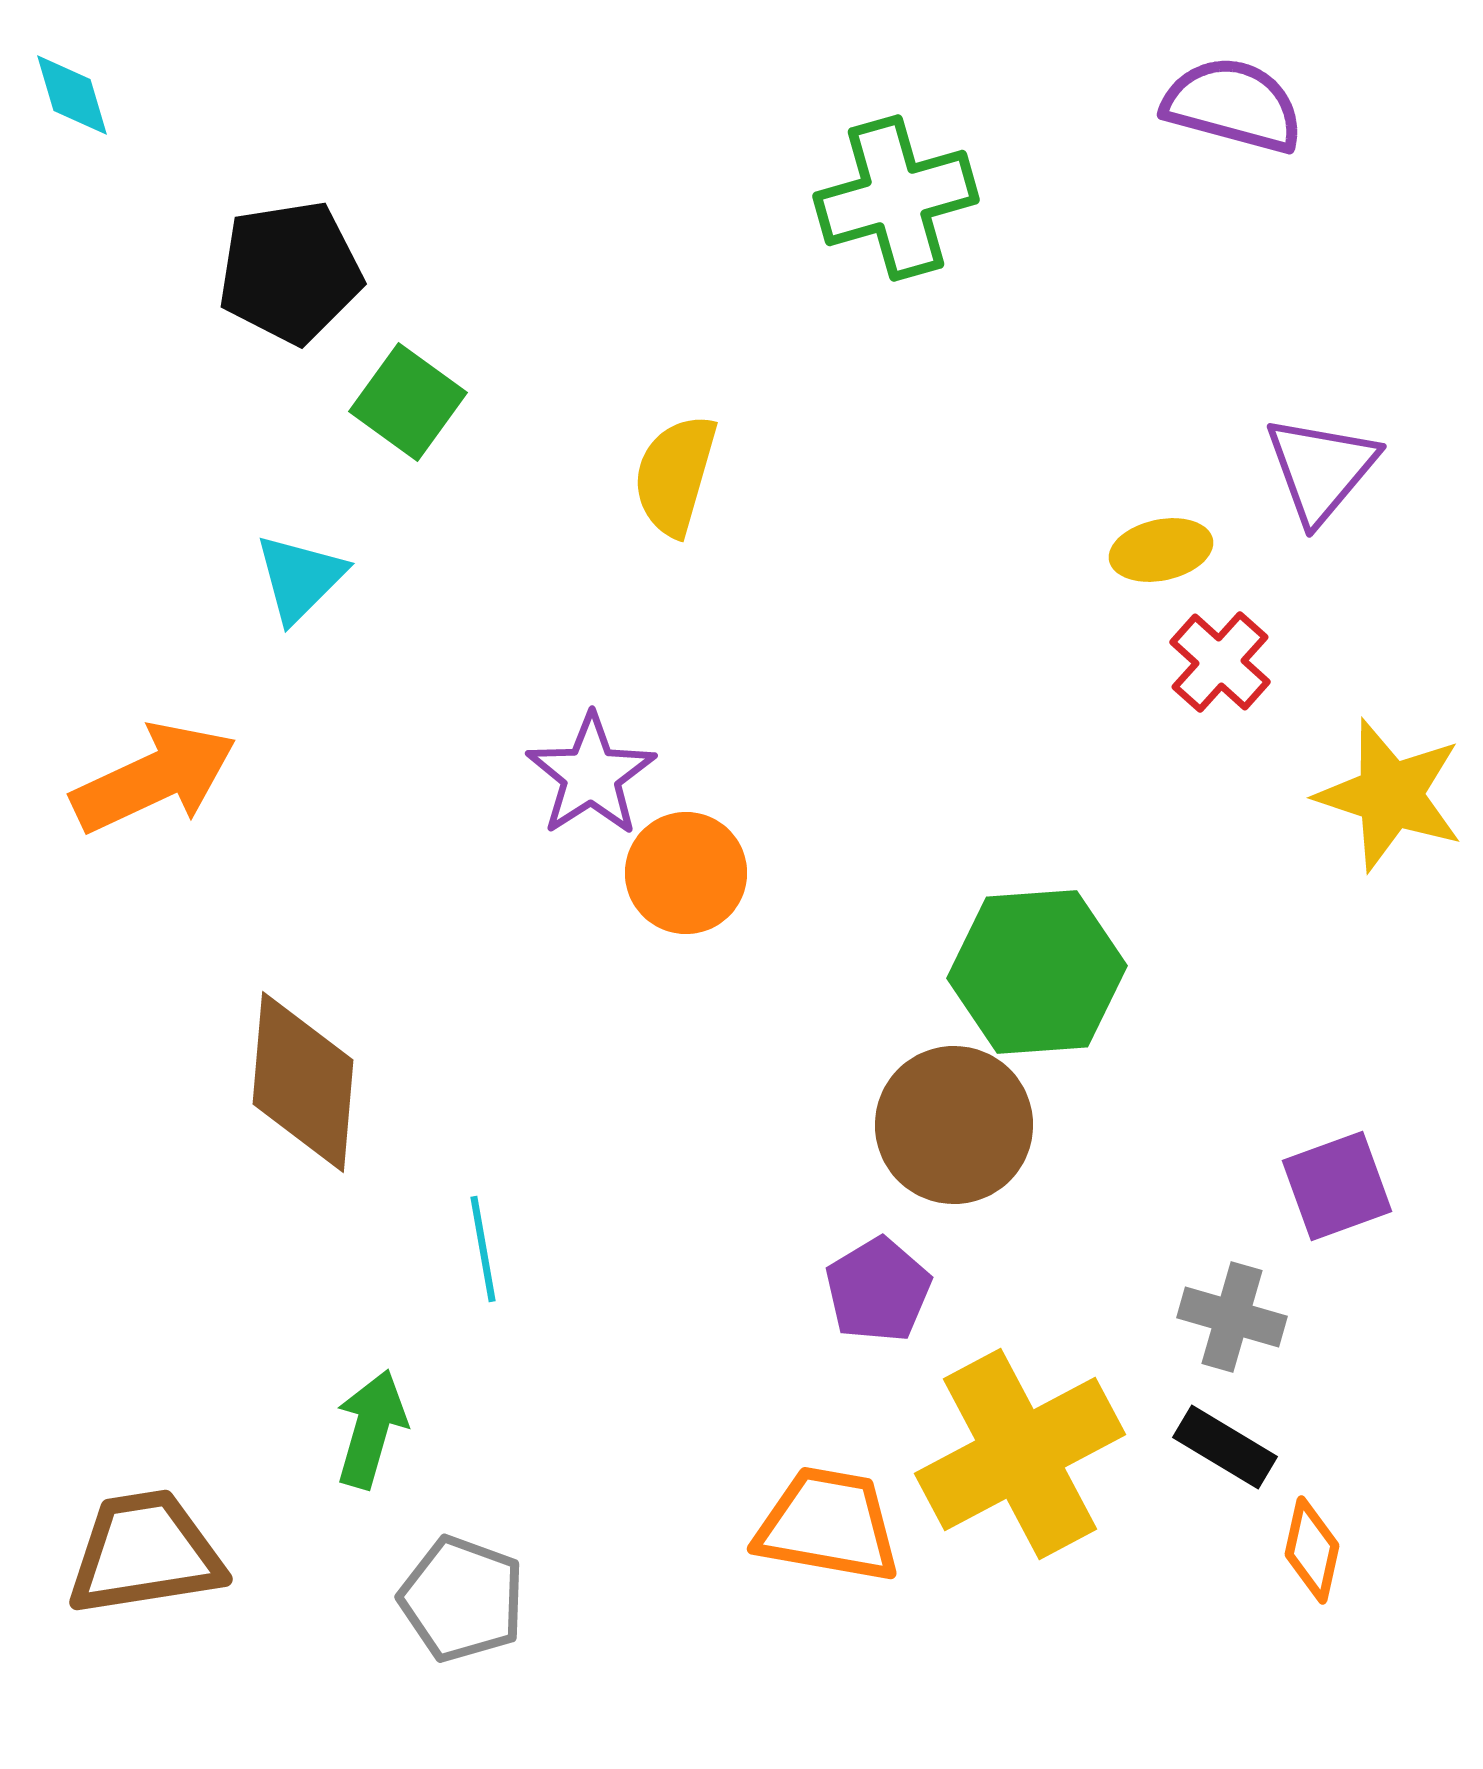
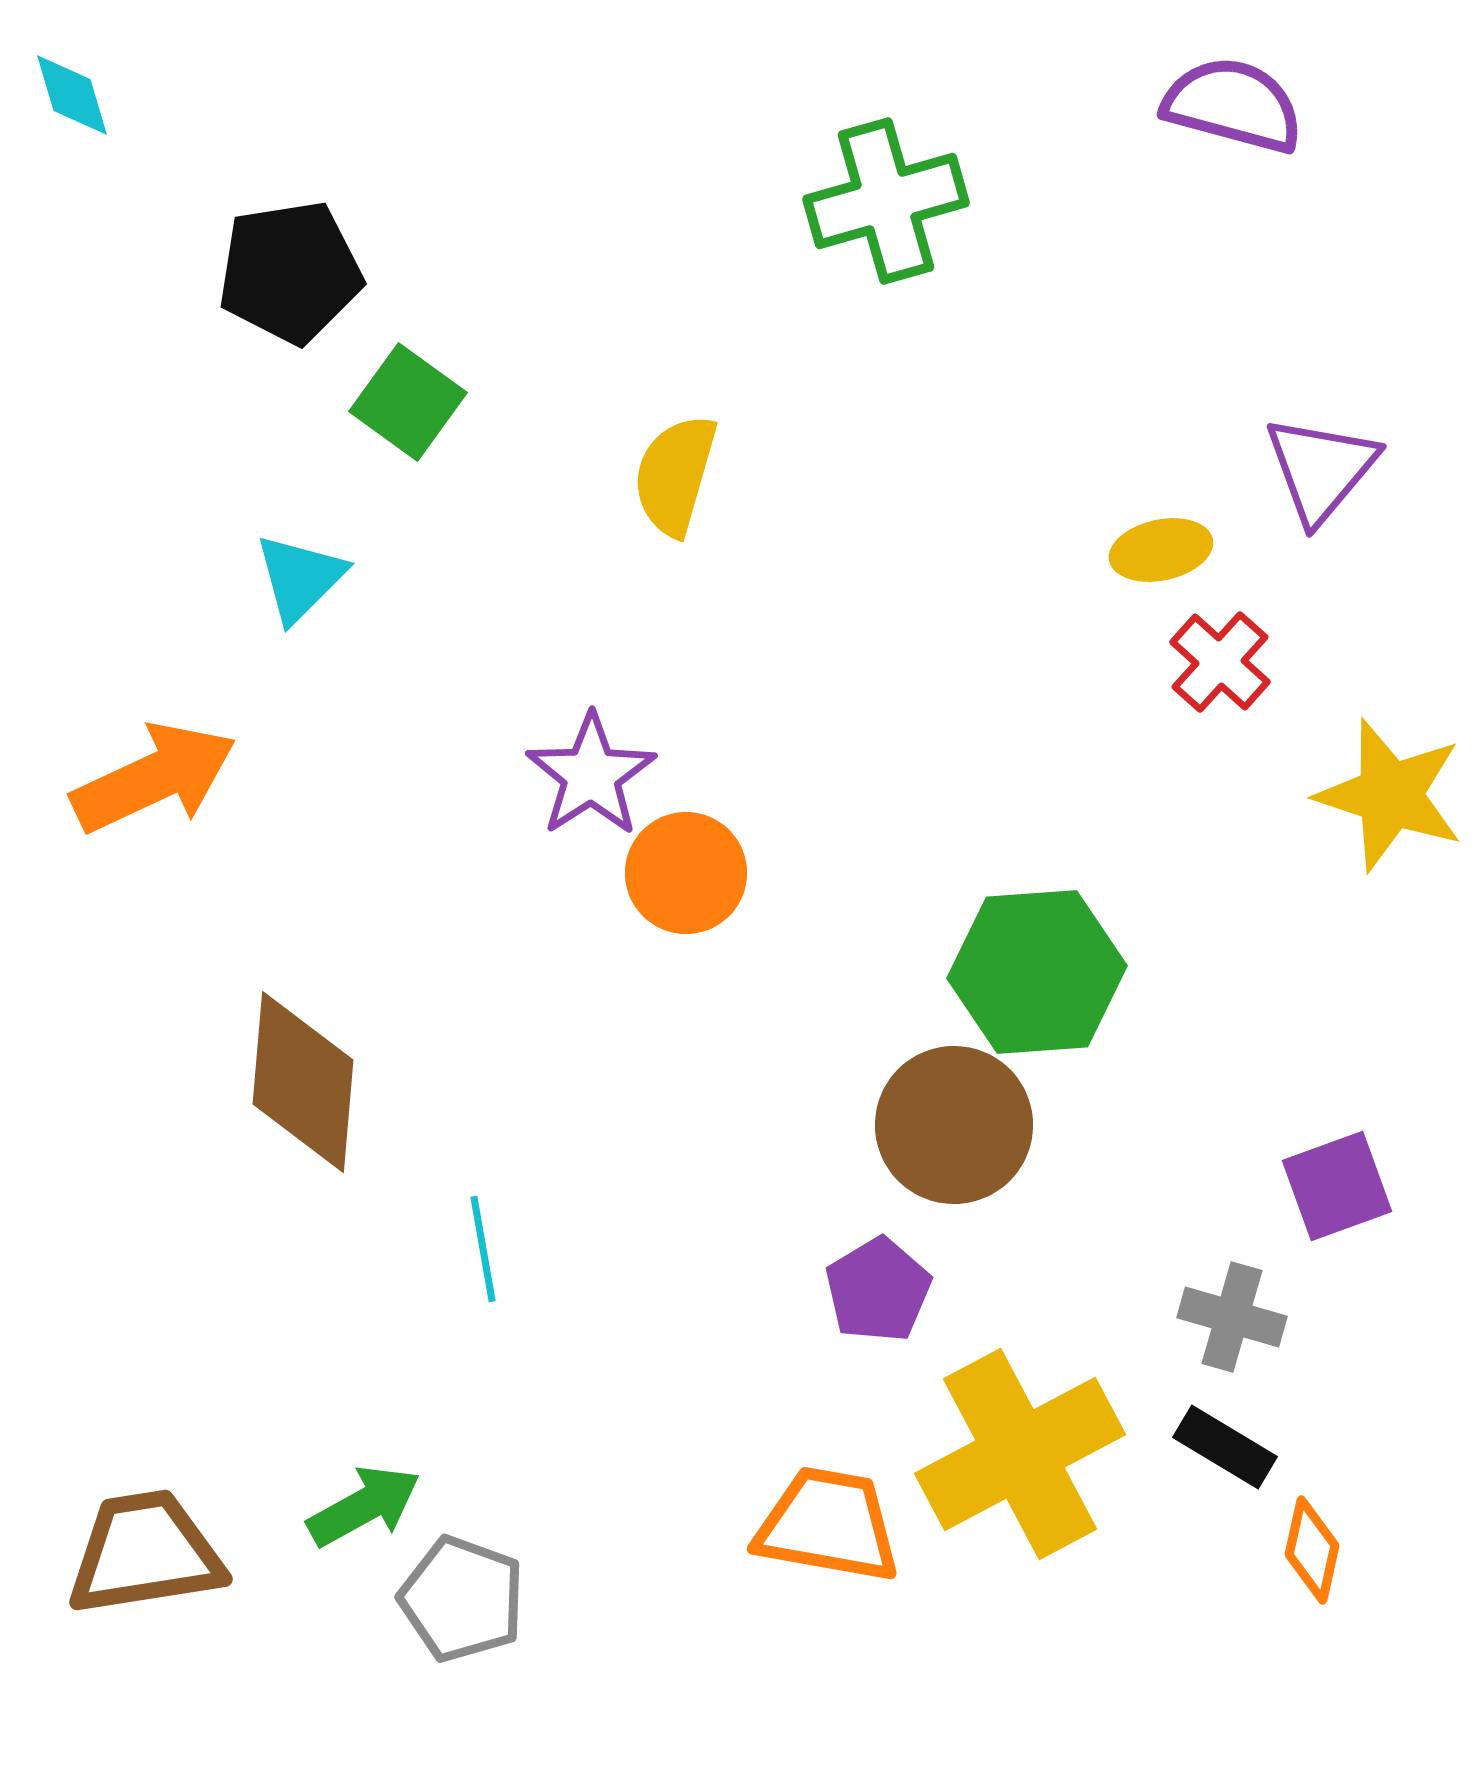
green cross: moved 10 px left, 3 px down
green arrow: moved 7 px left, 77 px down; rotated 45 degrees clockwise
